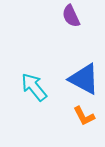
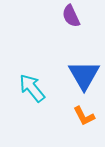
blue triangle: moved 4 px up; rotated 32 degrees clockwise
cyan arrow: moved 2 px left, 1 px down
